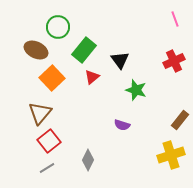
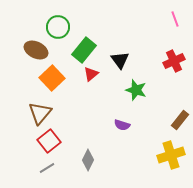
red triangle: moved 1 px left, 3 px up
